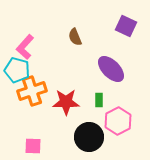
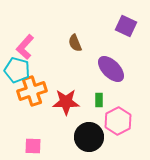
brown semicircle: moved 6 px down
